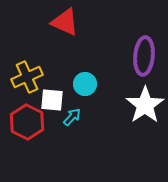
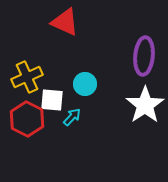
red hexagon: moved 3 px up
